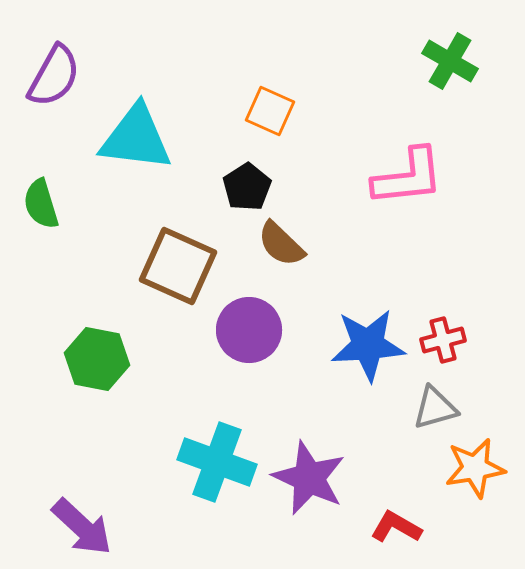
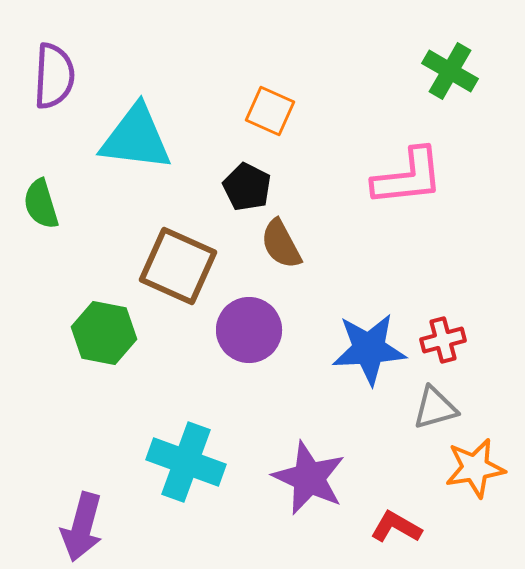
green cross: moved 10 px down
purple semicircle: rotated 26 degrees counterclockwise
black pentagon: rotated 12 degrees counterclockwise
brown semicircle: rotated 18 degrees clockwise
blue star: moved 1 px right, 4 px down
green hexagon: moved 7 px right, 26 px up
cyan cross: moved 31 px left
purple arrow: rotated 62 degrees clockwise
